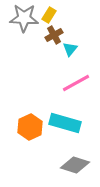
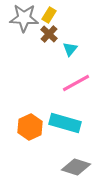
brown cross: moved 5 px left, 1 px up; rotated 18 degrees counterclockwise
gray diamond: moved 1 px right, 2 px down
